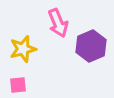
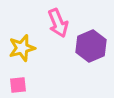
yellow star: moved 1 px left, 1 px up
